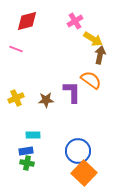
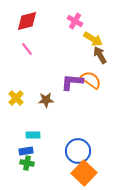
pink cross: rotated 28 degrees counterclockwise
pink line: moved 11 px right; rotated 32 degrees clockwise
brown arrow: rotated 42 degrees counterclockwise
purple L-shape: moved 10 px up; rotated 85 degrees counterclockwise
yellow cross: rotated 21 degrees counterclockwise
